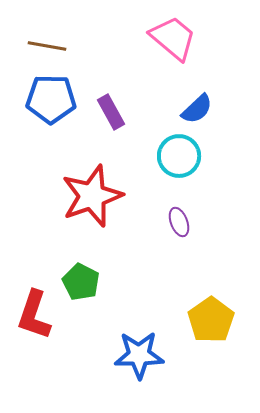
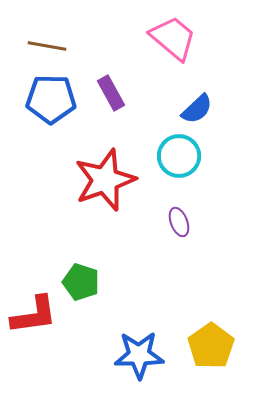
purple rectangle: moved 19 px up
red star: moved 13 px right, 16 px up
green pentagon: rotated 9 degrees counterclockwise
red L-shape: rotated 117 degrees counterclockwise
yellow pentagon: moved 26 px down
